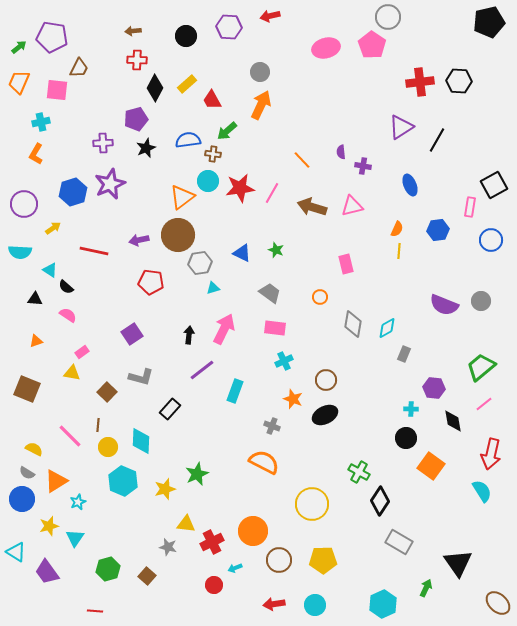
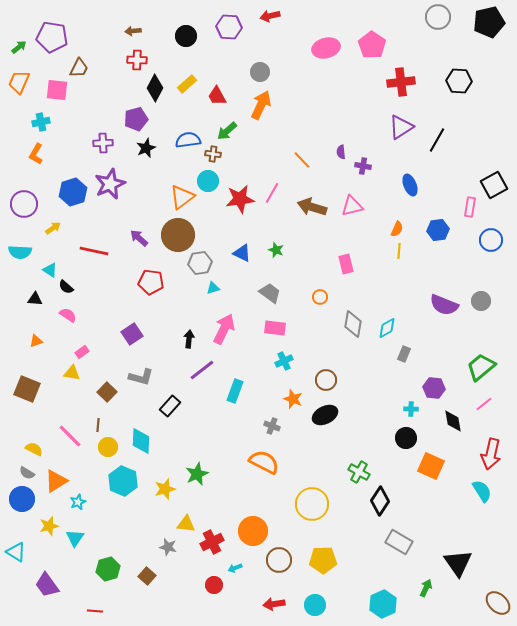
gray circle at (388, 17): moved 50 px right
red cross at (420, 82): moved 19 px left
red trapezoid at (212, 100): moved 5 px right, 4 px up
red star at (240, 188): moved 11 px down
purple arrow at (139, 240): moved 2 px up; rotated 54 degrees clockwise
black arrow at (189, 335): moved 4 px down
black rectangle at (170, 409): moved 3 px up
orange square at (431, 466): rotated 12 degrees counterclockwise
purple trapezoid at (47, 572): moved 13 px down
